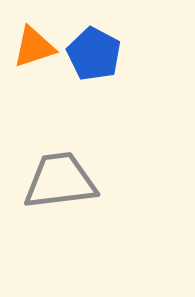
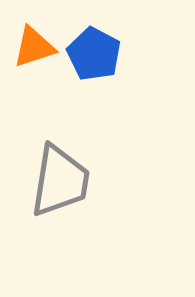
gray trapezoid: rotated 106 degrees clockwise
